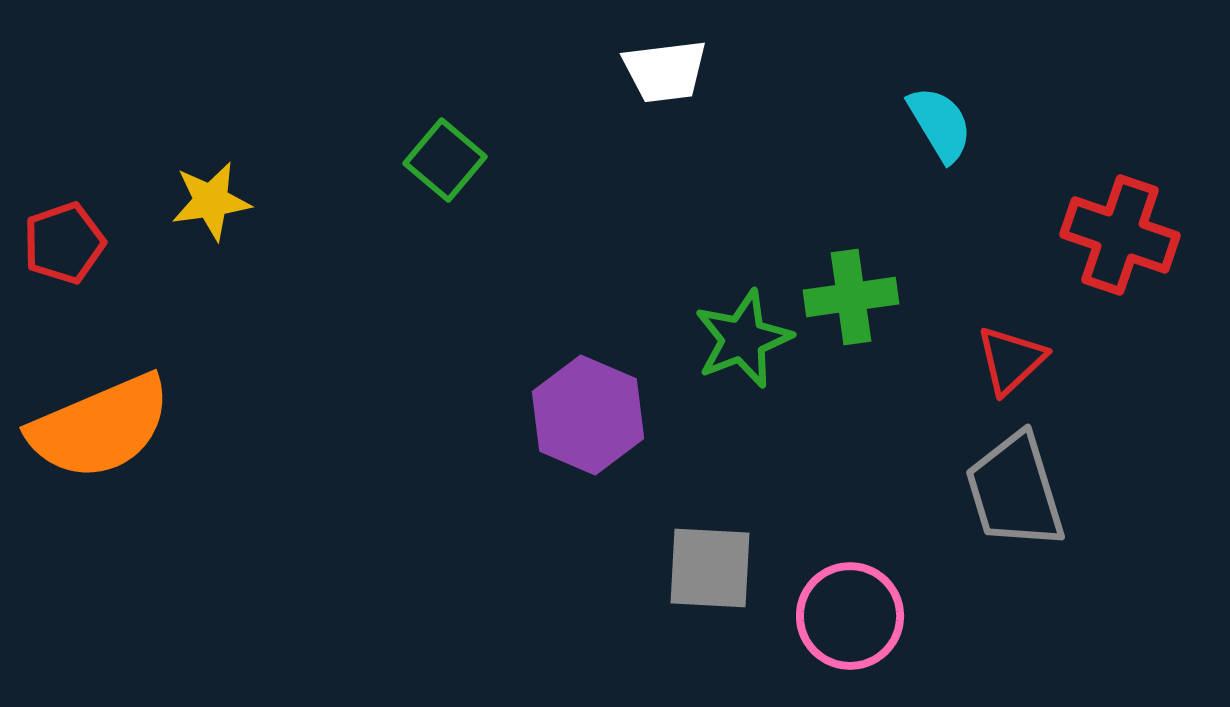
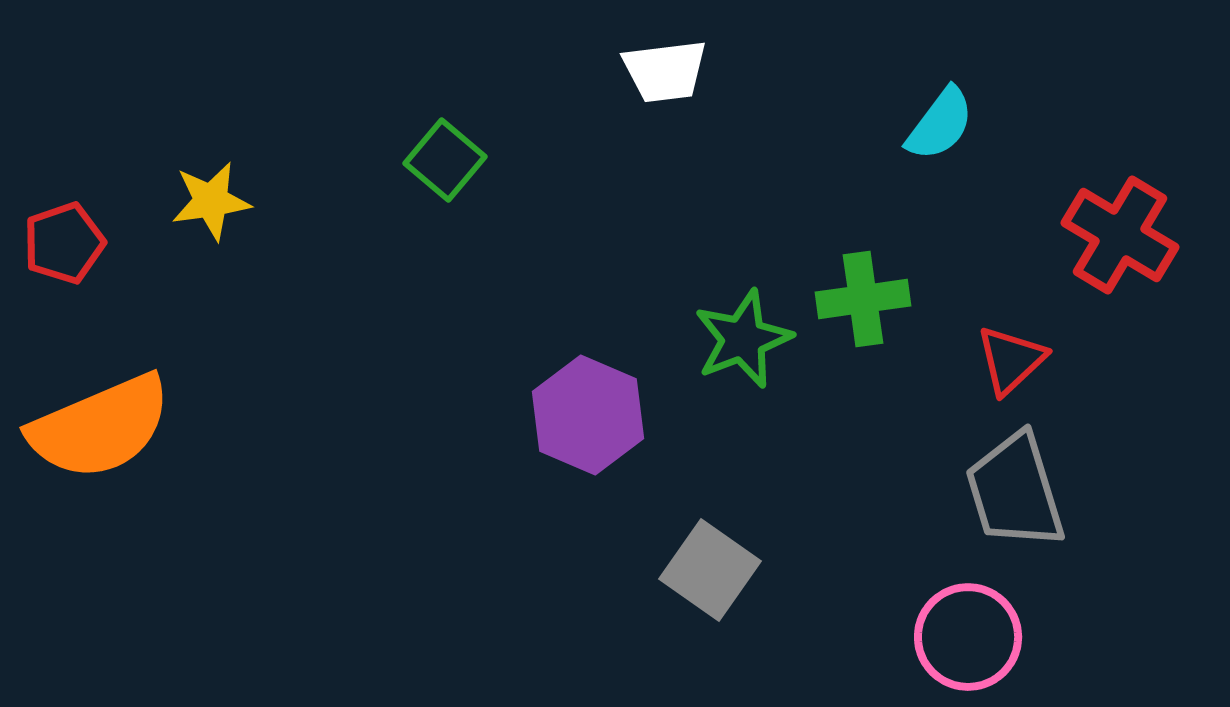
cyan semicircle: rotated 68 degrees clockwise
red cross: rotated 12 degrees clockwise
green cross: moved 12 px right, 2 px down
gray square: moved 2 px down; rotated 32 degrees clockwise
pink circle: moved 118 px right, 21 px down
